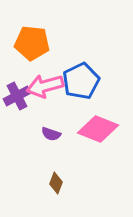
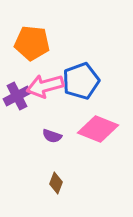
blue pentagon: rotated 6 degrees clockwise
purple semicircle: moved 1 px right, 2 px down
